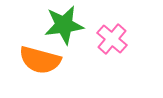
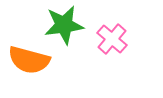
orange semicircle: moved 11 px left
